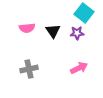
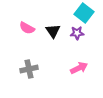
pink semicircle: rotated 35 degrees clockwise
